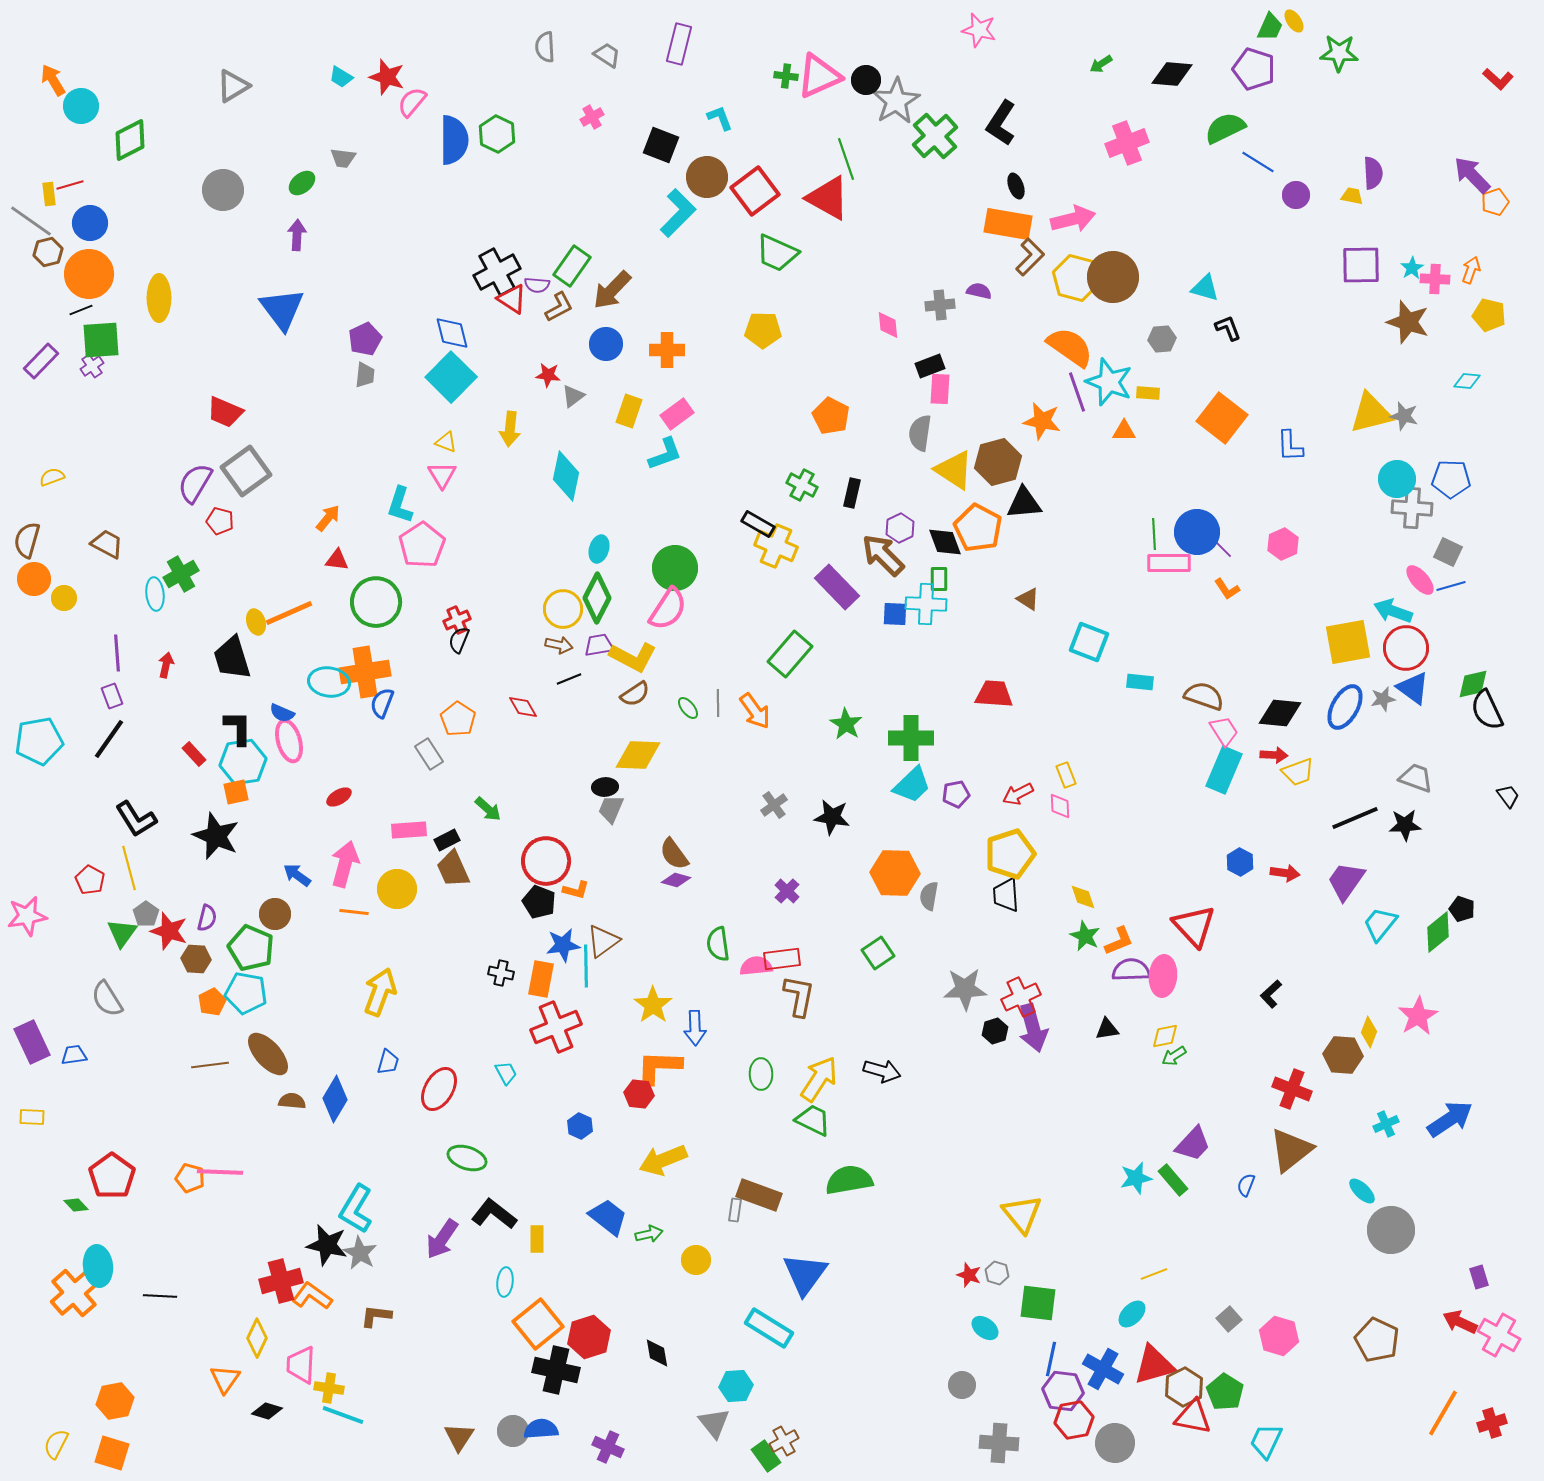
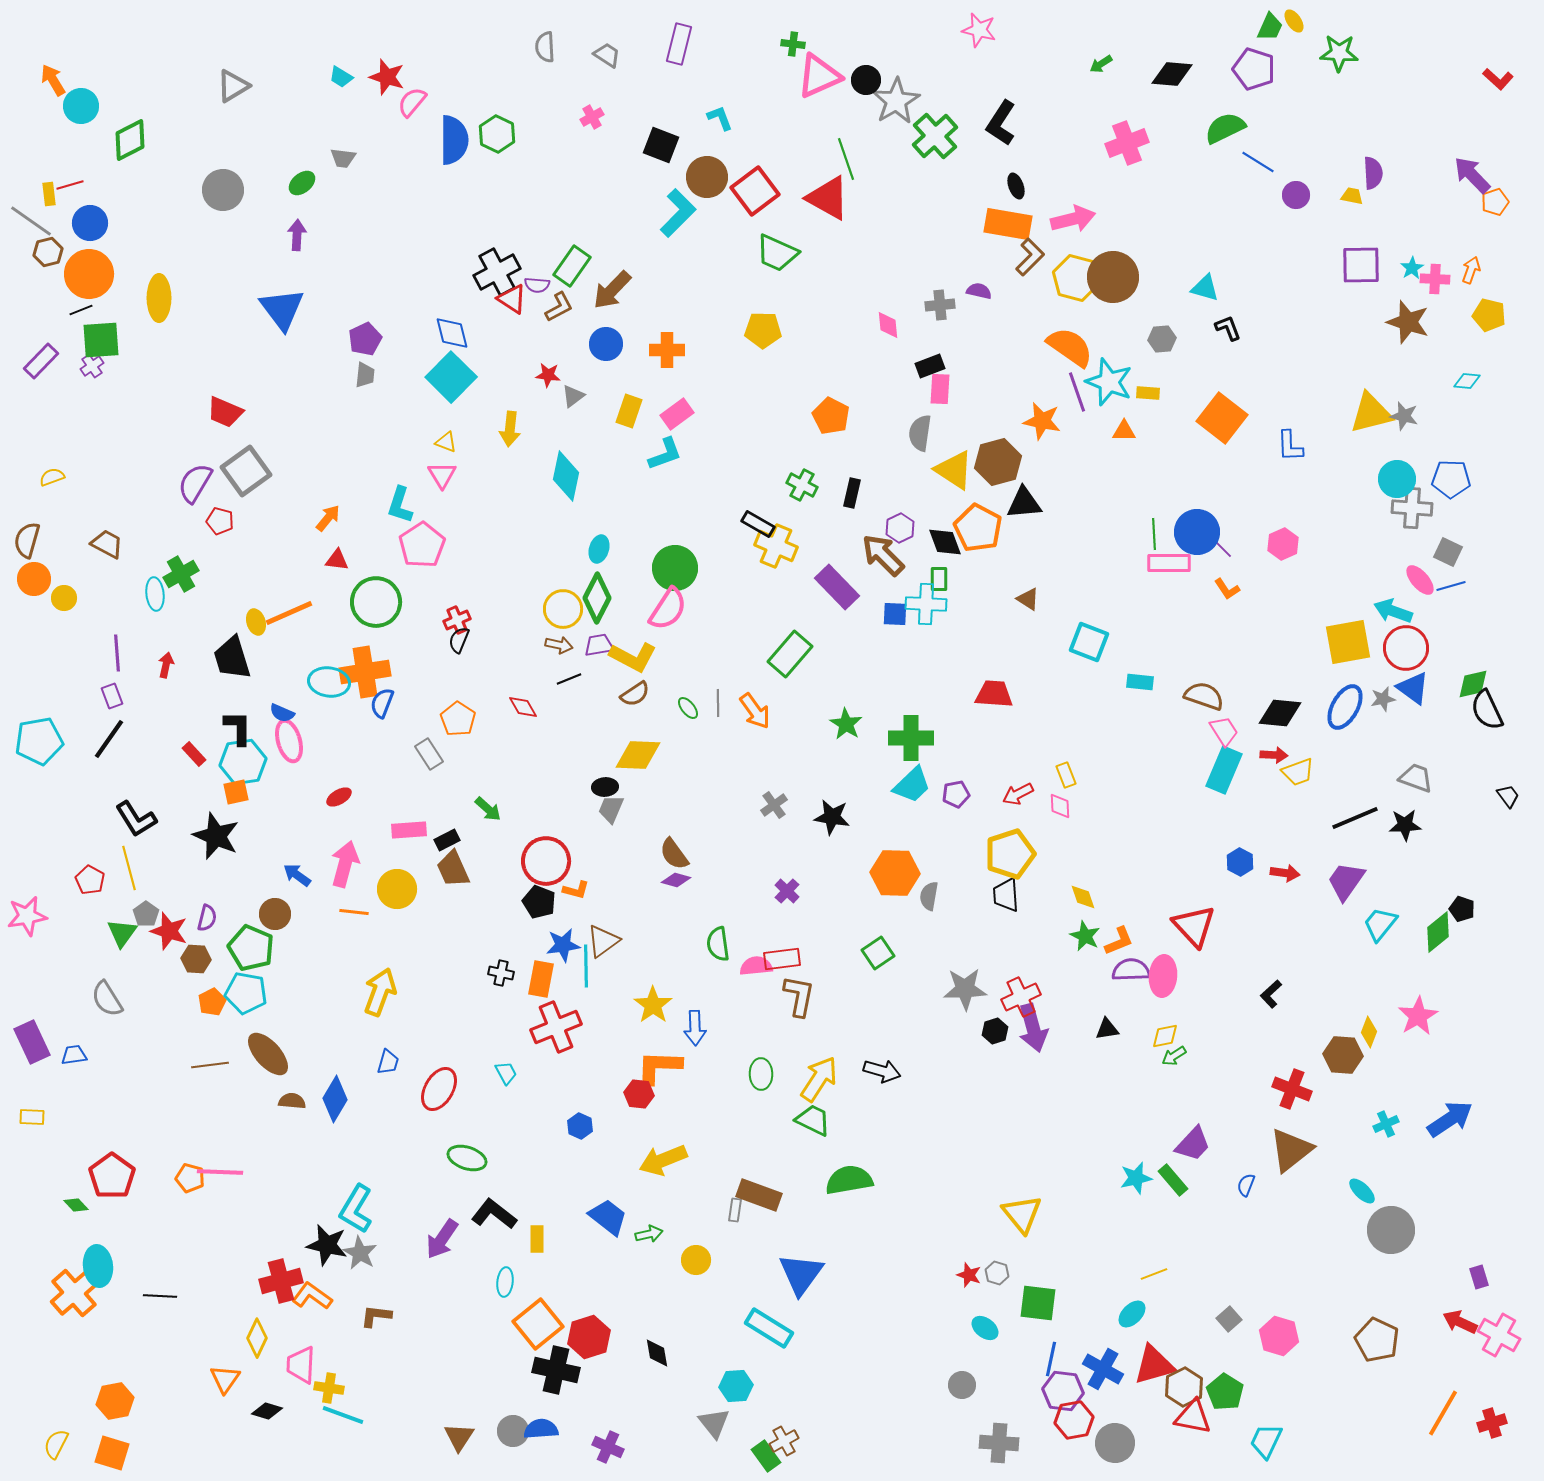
green cross at (786, 76): moved 7 px right, 32 px up
blue triangle at (805, 1274): moved 4 px left
